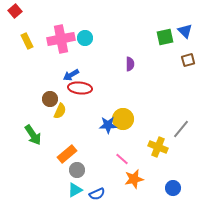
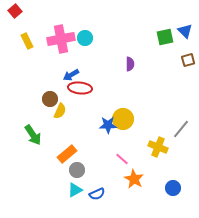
orange star: rotated 30 degrees counterclockwise
